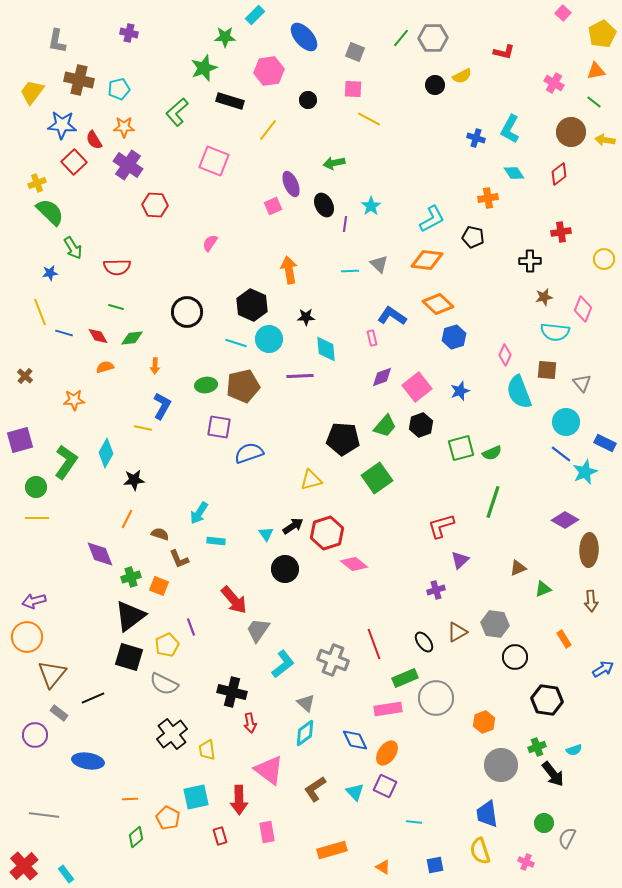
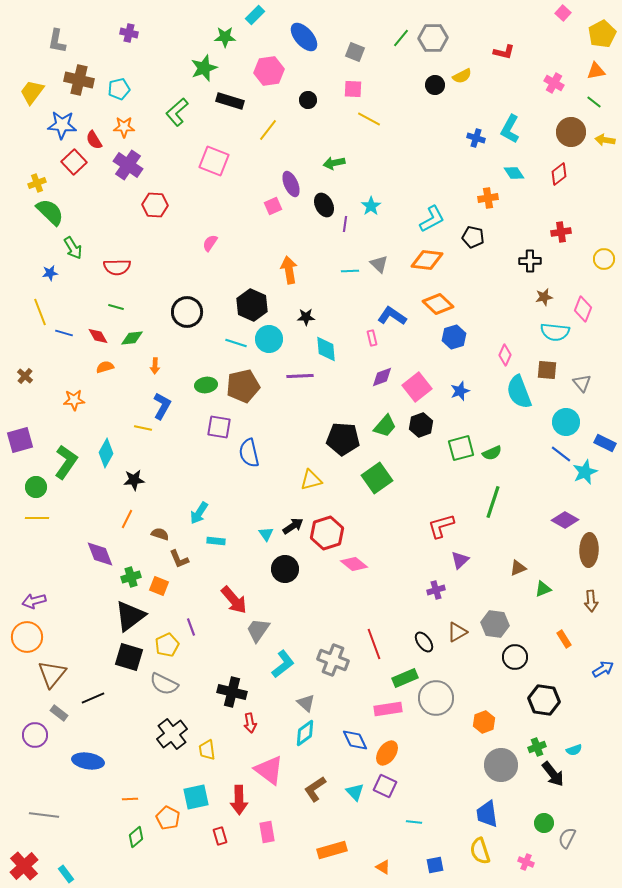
blue semicircle at (249, 453): rotated 84 degrees counterclockwise
black hexagon at (547, 700): moved 3 px left
